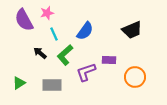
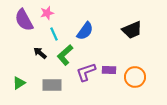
purple rectangle: moved 10 px down
